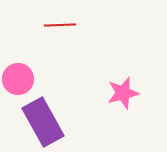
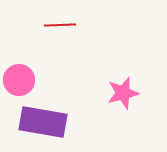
pink circle: moved 1 px right, 1 px down
purple rectangle: rotated 51 degrees counterclockwise
